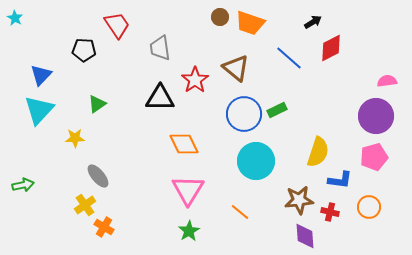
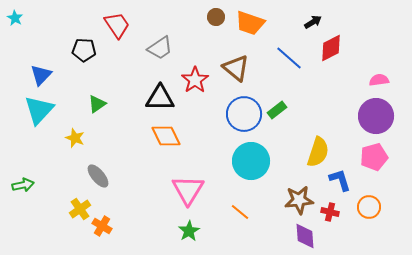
brown circle: moved 4 px left
gray trapezoid: rotated 116 degrees counterclockwise
pink semicircle: moved 8 px left, 1 px up
green rectangle: rotated 12 degrees counterclockwise
yellow star: rotated 24 degrees clockwise
orange diamond: moved 18 px left, 8 px up
cyan circle: moved 5 px left
blue L-shape: rotated 115 degrees counterclockwise
yellow cross: moved 5 px left, 4 px down
orange cross: moved 2 px left, 1 px up
